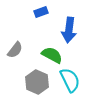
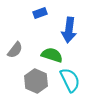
blue rectangle: moved 1 px left, 1 px down
green semicircle: rotated 10 degrees counterclockwise
gray hexagon: moved 1 px left, 1 px up
